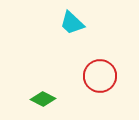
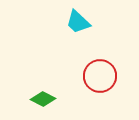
cyan trapezoid: moved 6 px right, 1 px up
